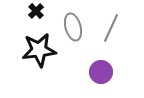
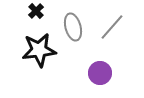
gray line: moved 1 px right, 1 px up; rotated 16 degrees clockwise
purple circle: moved 1 px left, 1 px down
